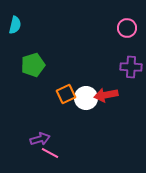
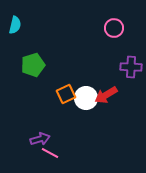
pink circle: moved 13 px left
red arrow: rotated 20 degrees counterclockwise
